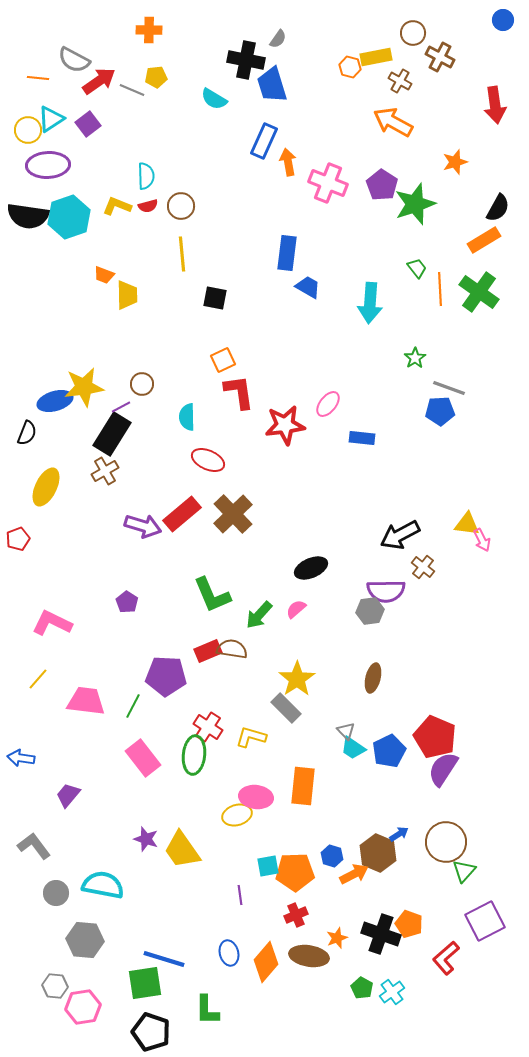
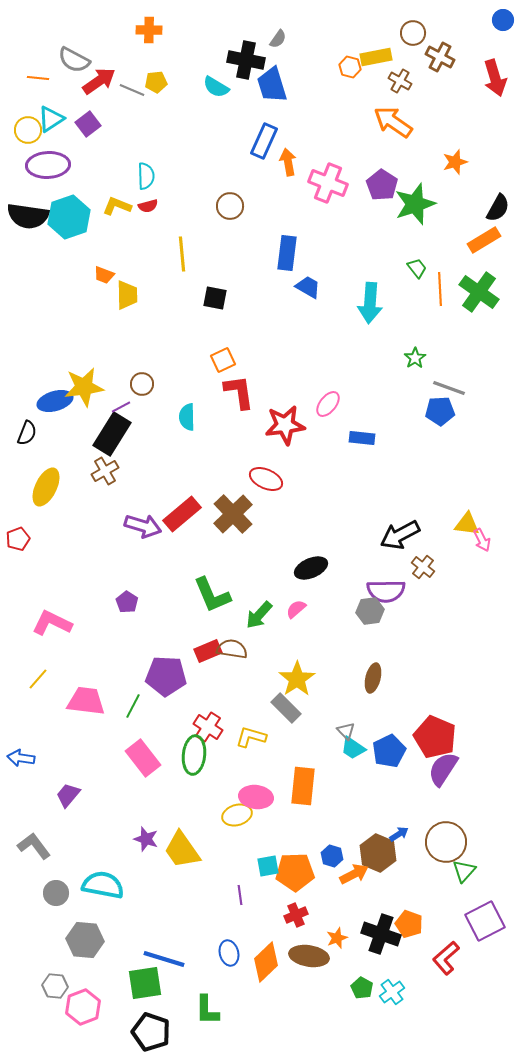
yellow pentagon at (156, 77): moved 5 px down
cyan semicircle at (214, 99): moved 2 px right, 12 px up
red arrow at (495, 105): moved 27 px up; rotated 9 degrees counterclockwise
orange arrow at (393, 122): rotated 6 degrees clockwise
brown circle at (181, 206): moved 49 px right
red ellipse at (208, 460): moved 58 px right, 19 px down
orange diamond at (266, 962): rotated 6 degrees clockwise
pink hexagon at (83, 1007): rotated 12 degrees counterclockwise
